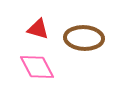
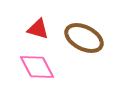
brown ellipse: rotated 24 degrees clockwise
